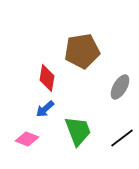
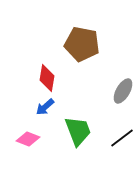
brown pentagon: moved 7 px up; rotated 20 degrees clockwise
gray ellipse: moved 3 px right, 4 px down
blue arrow: moved 2 px up
pink diamond: moved 1 px right
